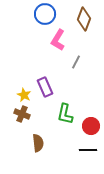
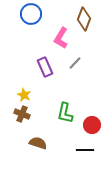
blue circle: moved 14 px left
pink L-shape: moved 3 px right, 2 px up
gray line: moved 1 px left, 1 px down; rotated 16 degrees clockwise
purple rectangle: moved 20 px up
green L-shape: moved 1 px up
red circle: moved 1 px right, 1 px up
brown semicircle: rotated 66 degrees counterclockwise
black line: moved 3 px left
